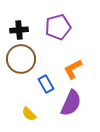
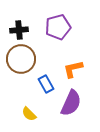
orange L-shape: rotated 15 degrees clockwise
